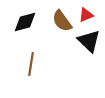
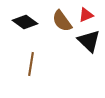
black diamond: rotated 50 degrees clockwise
